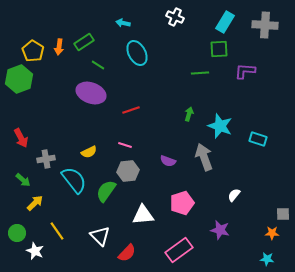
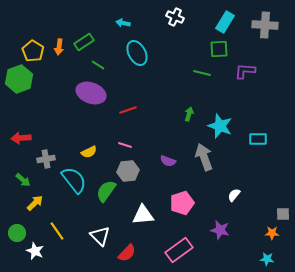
green line at (200, 73): moved 2 px right; rotated 18 degrees clockwise
red line at (131, 110): moved 3 px left
red arrow at (21, 138): rotated 114 degrees clockwise
cyan rectangle at (258, 139): rotated 18 degrees counterclockwise
